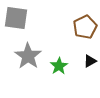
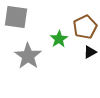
gray square: moved 1 px up
black triangle: moved 9 px up
green star: moved 27 px up
